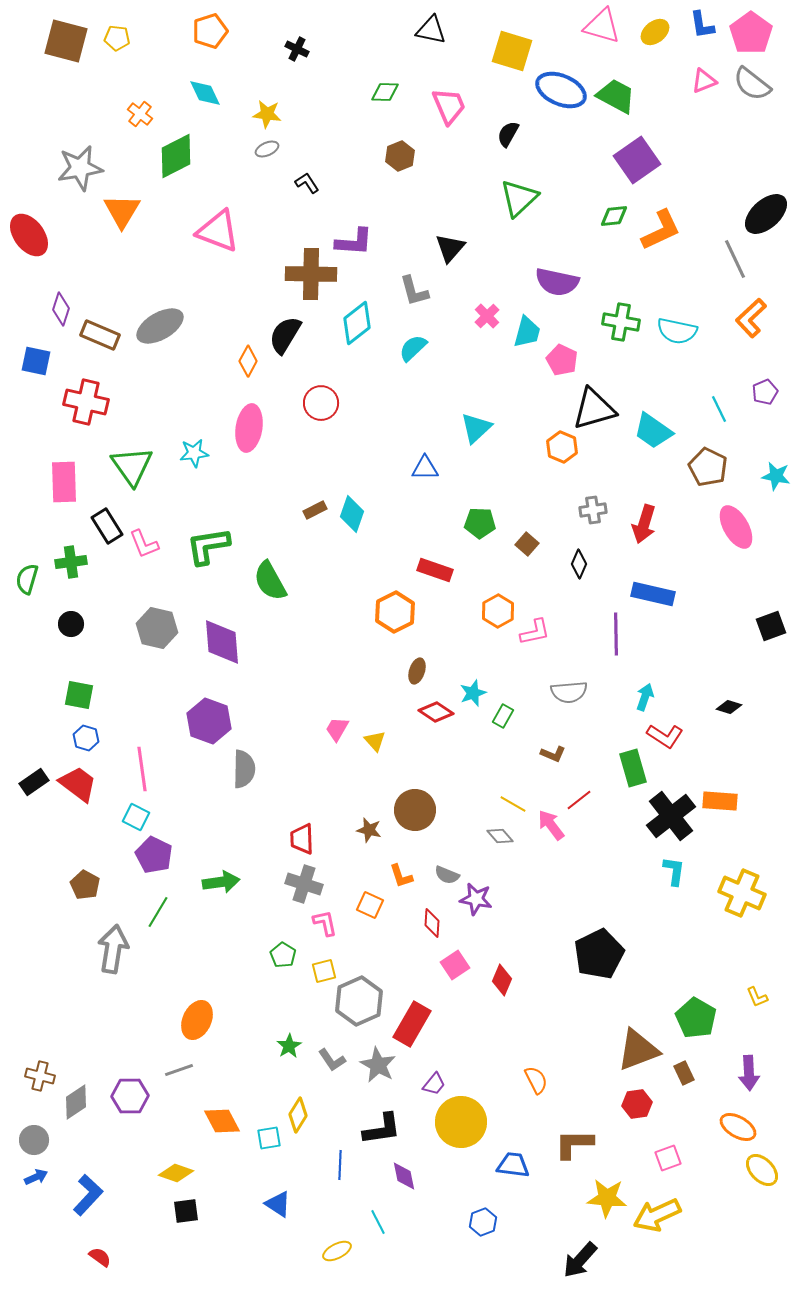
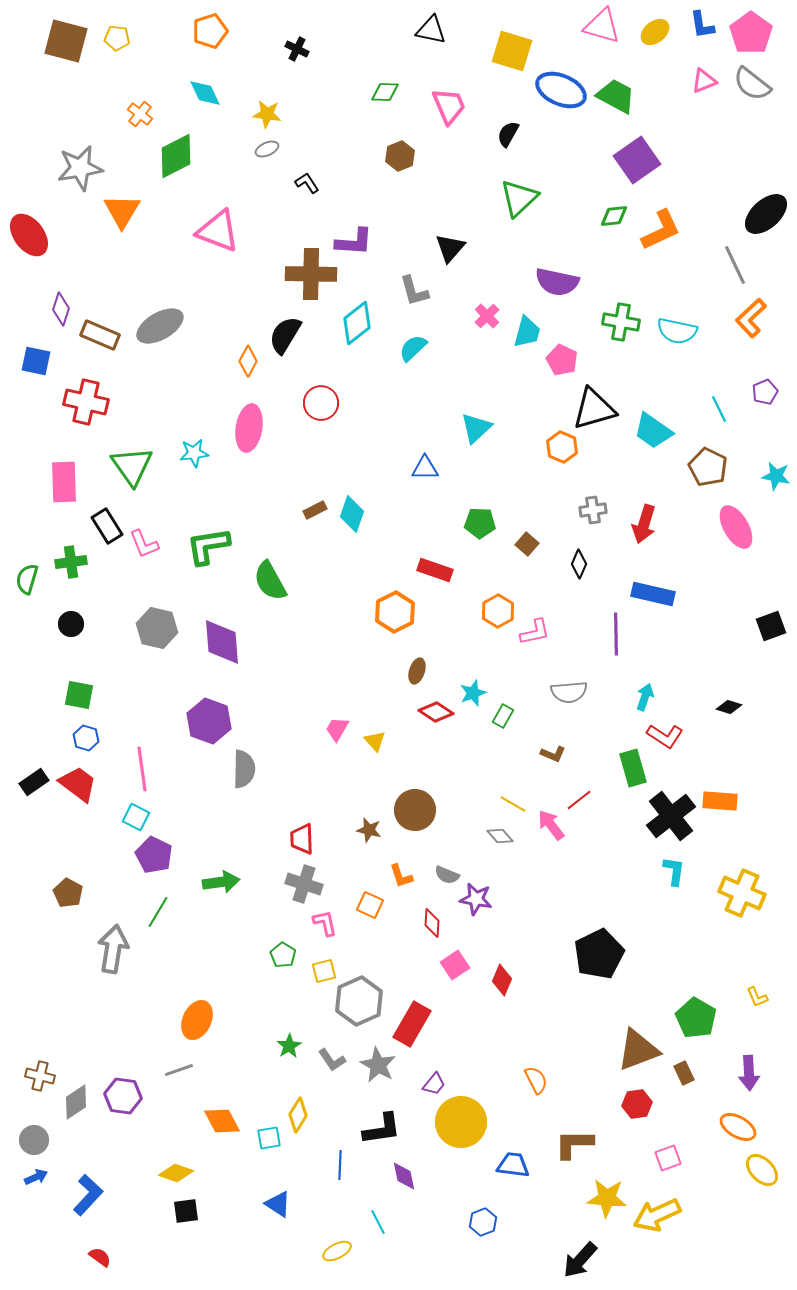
gray line at (735, 259): moved 6 px down
brown pentagon at (85, 885): moved 17 px left, 8 px down
purple hexagon at (130, 1096): moved 7 px left; rotated 9 degrees clockwise
